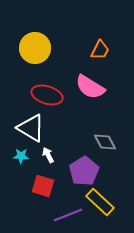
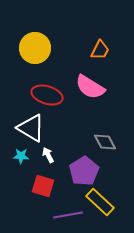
purple line: rotated 12 degrees clockwise
